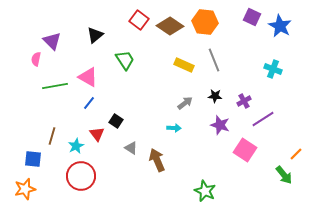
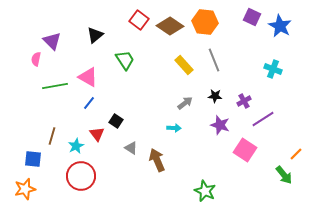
yellow rectangle: rotated 24 degrees clockwise
